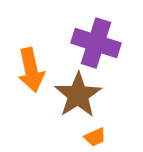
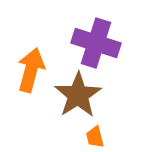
orange arrow: rotated 153 degrees counterclockwise
orange trapezoid: rotated 100 degrees clockwise
